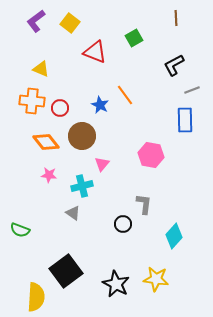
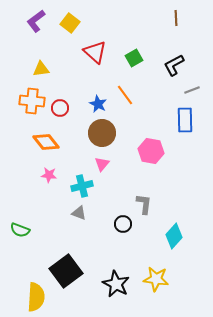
green square: moved 20 px down
red triangle: rotated 20 degrees clockwise
yellow triangle: rotated 30 degrees counterclockwise
blue star: moved 2 px left, 1 px up
brown circle: moved 20 px right, 3 px up
pink hexagon: moved 4 px up
gray triangle: moved 6 px right; rotated 14 degrees counterclockwise
